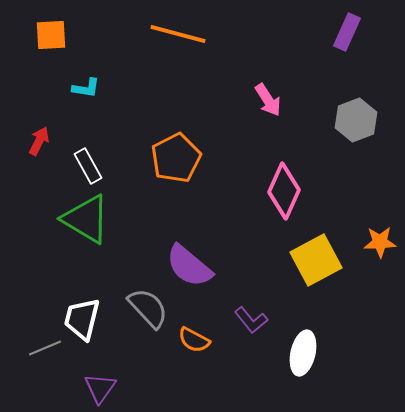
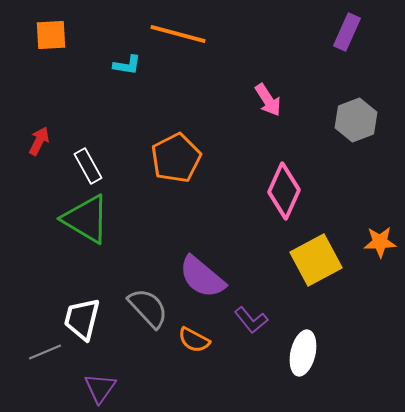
cyan L-shape: moved 41 px right, 23 px up
purple semicircle: moved 13 px right, 11 px down
gray line: moved 4 px down
